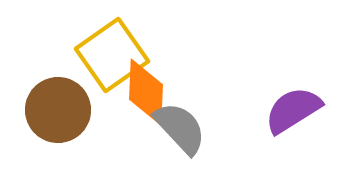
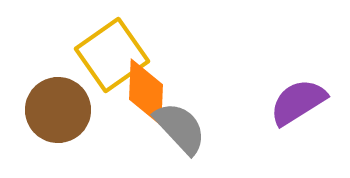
purple semicircle: moved 5 px right, 8 px up
